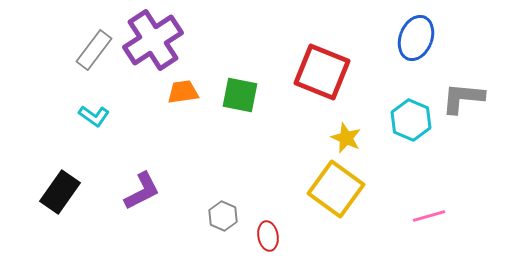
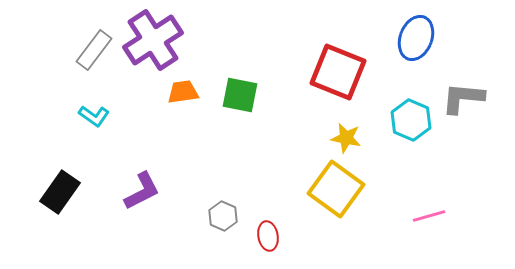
red square: moved 16 px right
yellow star: rotated 12 degrees counterclockwise
